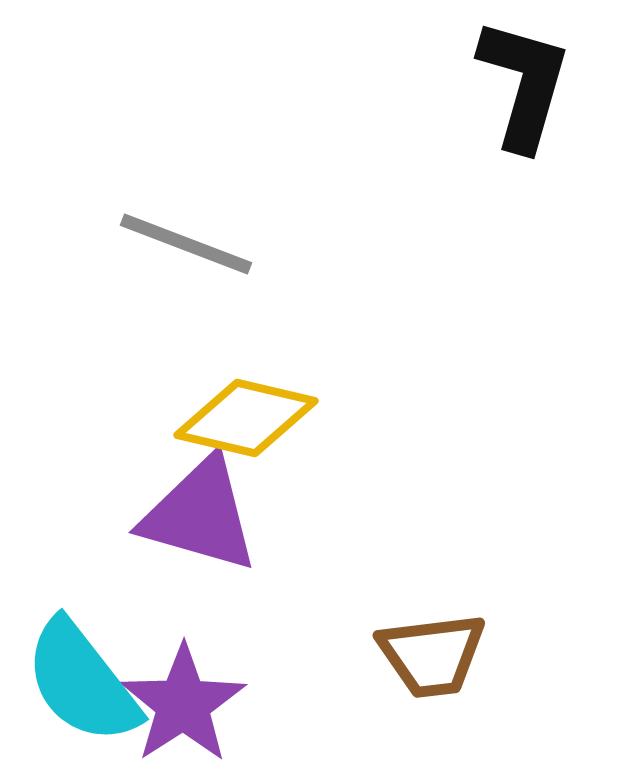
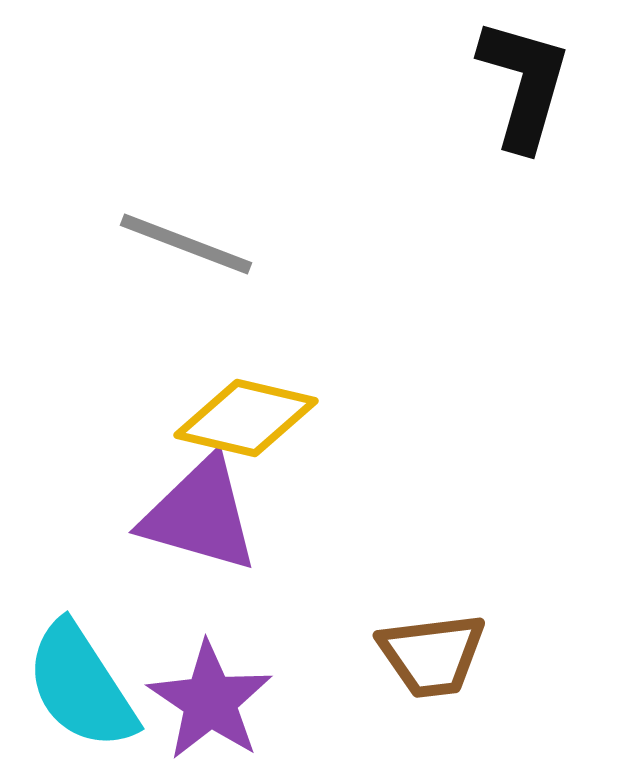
cyan semicircle: moved 1 px left, 4 px down; rotated 5 degrees clockwise
purple star: moved 27 px right, 3 px up; rotated 5 degrees counterclockwise
